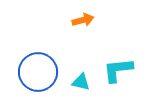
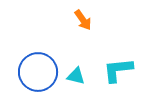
orange arrow: rotated 70 degrees clockwise
cyan triangle: moved 5 px left, 6 px up
